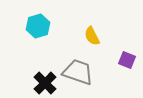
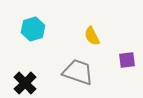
cyan hexagon: moved 5 px left, 3 px down
purple square: rotated 30 degrees counterclockwise
black cross: moved 20 px left
